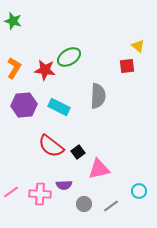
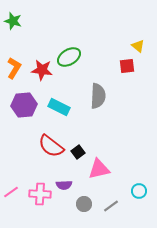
red star: moved 3 px left
